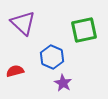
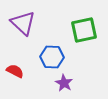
blue hexagon: rotated 20 degrees counterclockwise
red semicircle: rotated 42 degrees clockwise
purple star: moved 1 px right
